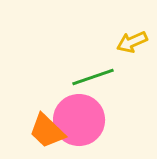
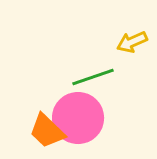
pink circle: moved 1 px left, 2 px up
